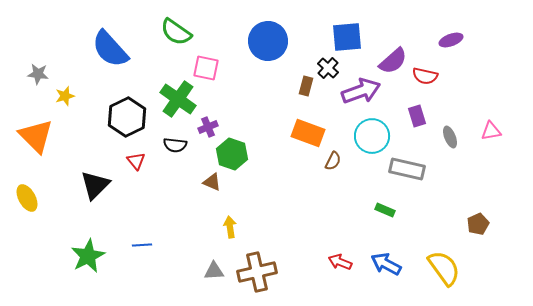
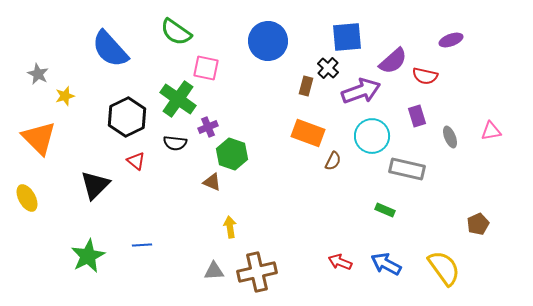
gray star: rotated 20 degrees clockwise
orange triangle: moved 3 px right, 2 px down
black semicircle: moved 2 px up
red triangle: rotated 12 degrees counterclockwise
